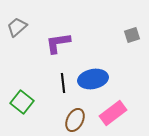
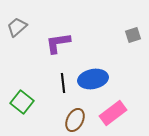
gray square: moved 1 px right
